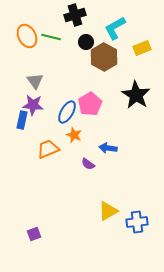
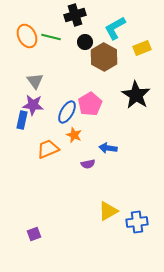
black circle: moved 1 px left
purple semicircle: rotated 48 degrees counterclockwise
